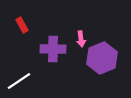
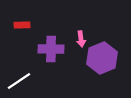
red rectangle: rotated 63 degrees counterclockwise
purple cross: moved 2 px left
